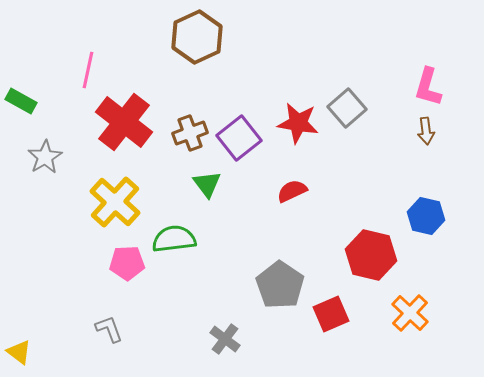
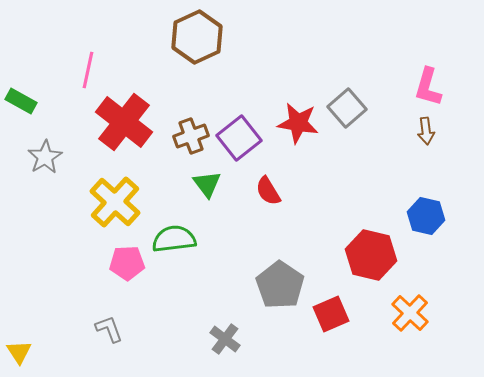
brown cross: moved 1 px right, 3 px down
red semicircle: moved 24 px left; rotated 96 degrees counterclockwise
yellow triangle: rotated 20 degrees clockwise
